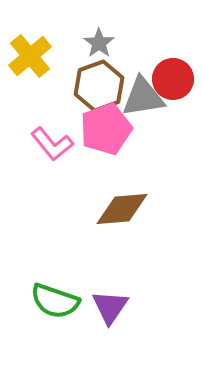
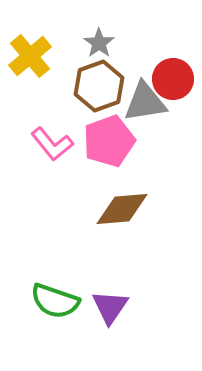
gray triangle: moved 2 px right, 5 px down
pink pentagon: moved 3 px right, 12 px down
